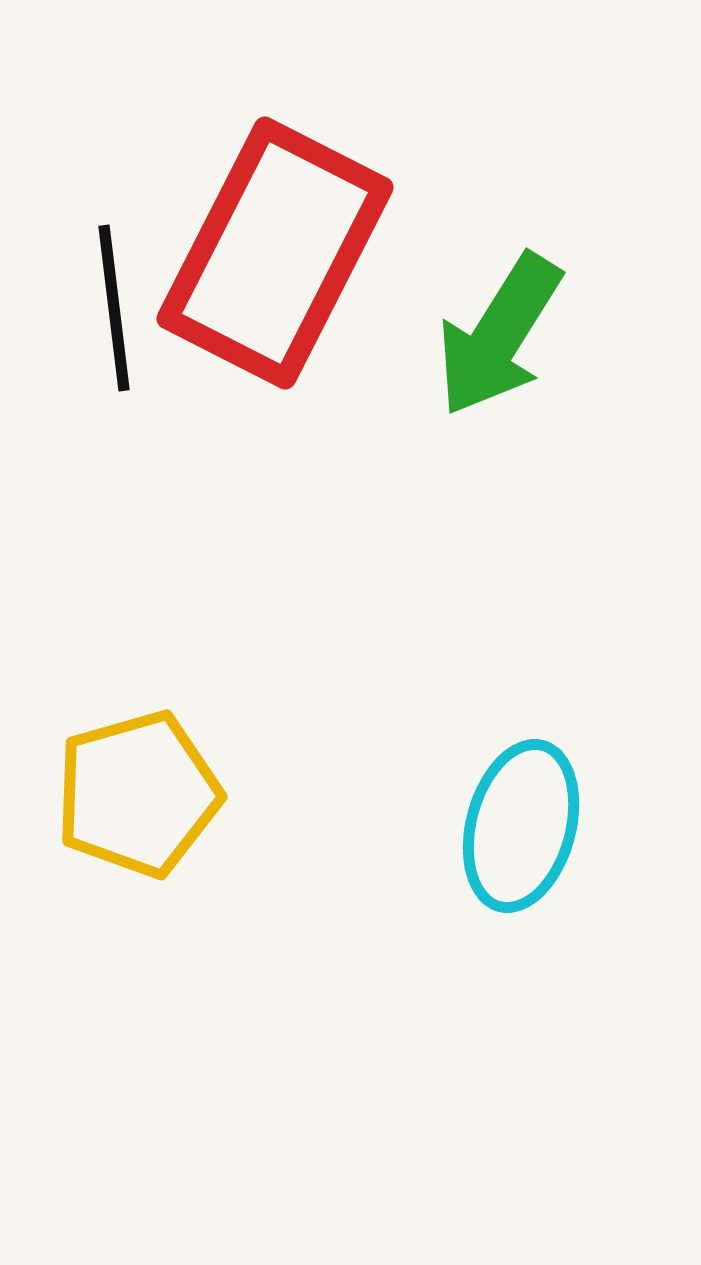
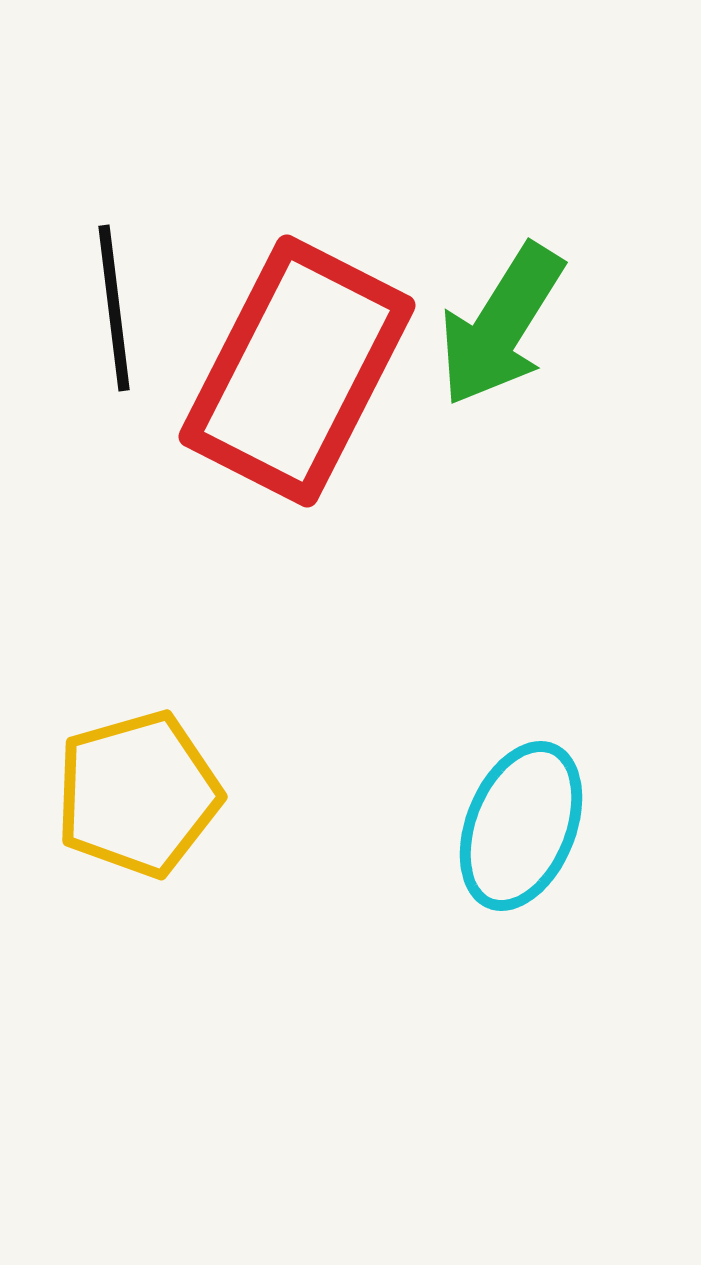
red rectangle: moved 22 px right, 118 px down
green arrow: moved 2 px right, 10 px up
cyan ellipse: rotated 7 degrees clockwise
